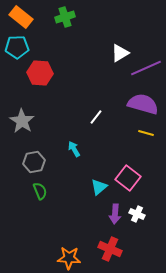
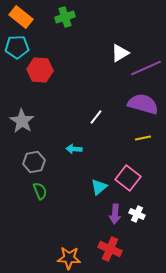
red hexagon: moved 3 px up
yellow line: moved 3 px left, 5 px down; rotated 28 degrees counterclockwise
cyan arrow: rotated 56 degrees counterclockwise
